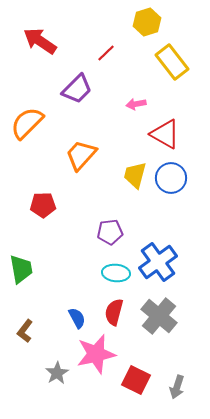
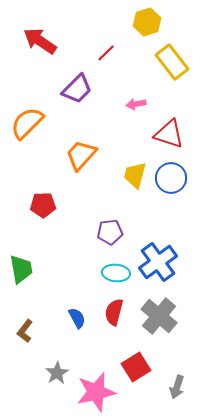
red triangle: moved 4 px right; rotated 12 degrees counterclockwise
pink star: moved 38 px down
red square: moved 13 px up; rotated 32 degrees clockwise
